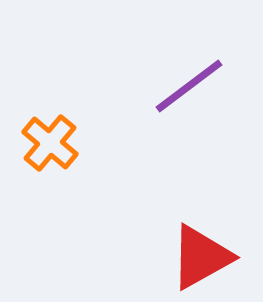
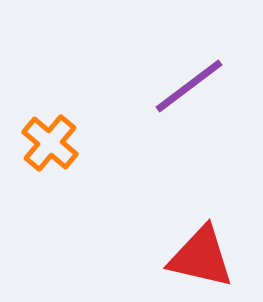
red triangle: rotated 42 degrees clockwise
